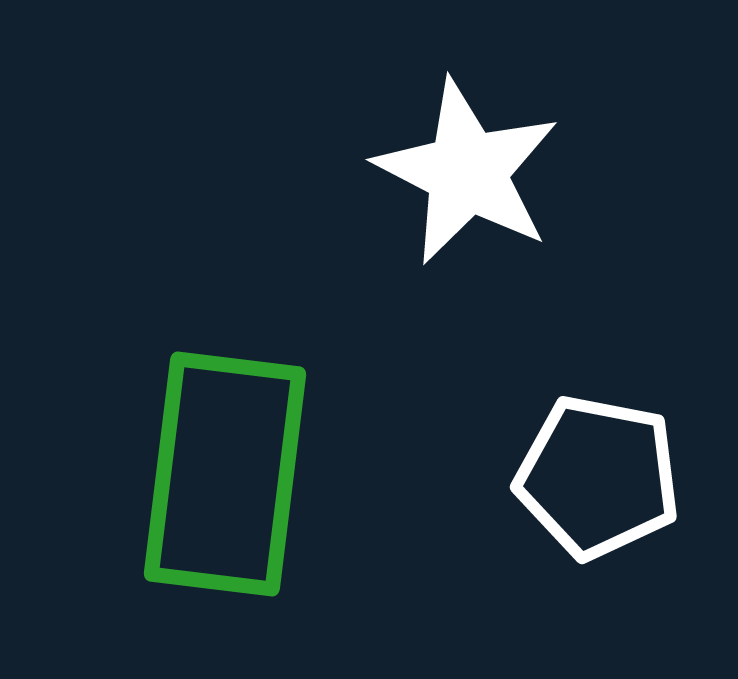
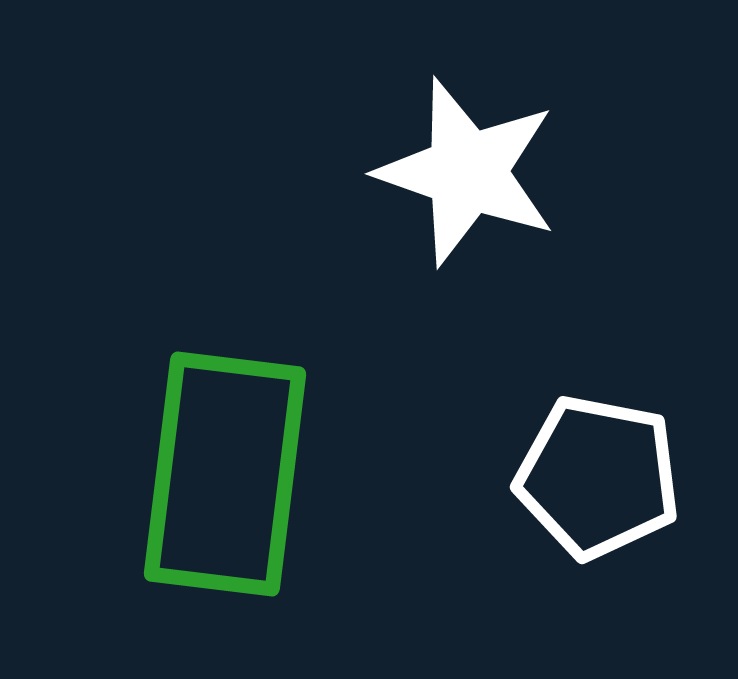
white star: rotated 8 degrees counterclockwise
